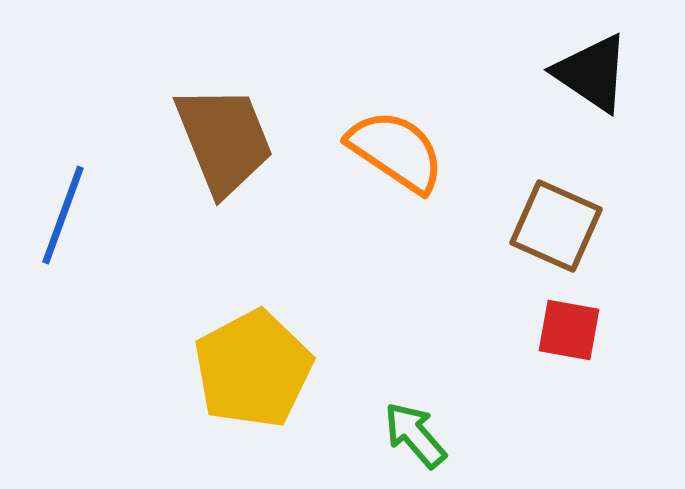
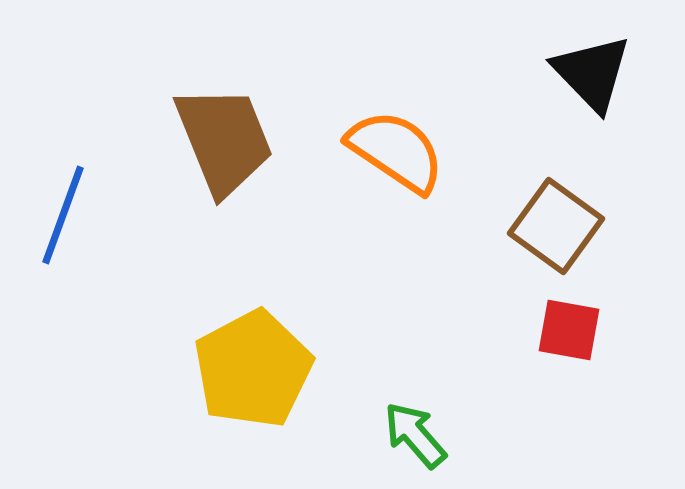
black triangle: rotated 12 degrees clockwise
brown square: rotated 12 degrees clockwise
